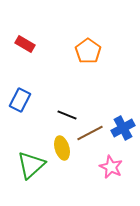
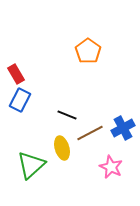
red rectangle: moved 9 px left, 30 px down; rotated 30 degrees clockwise
